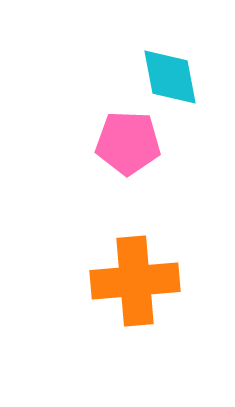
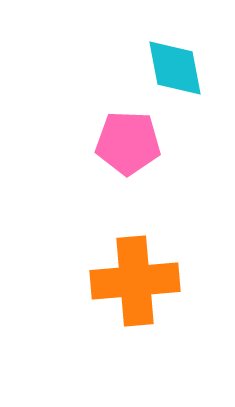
cyan diamond: moved 5 px right, 9 px up
